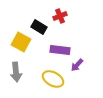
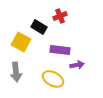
purple arrow: rotated 144 degrees counterclockwise
